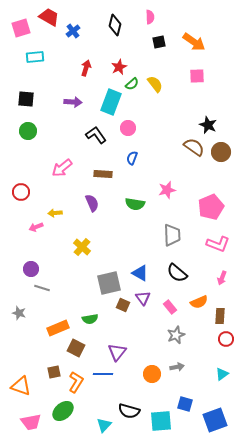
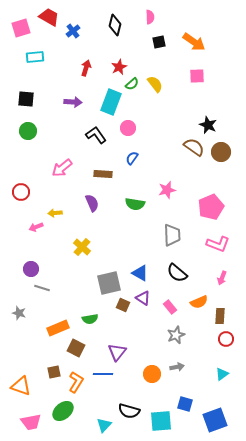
blue semicircle at (132, 158): rotated 16 degrees clockwise
purple triangle at (143, 298): rotated 21 degrees counterclockwise
